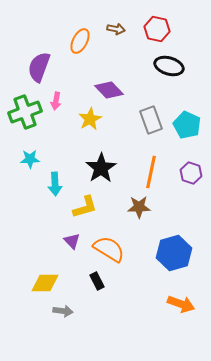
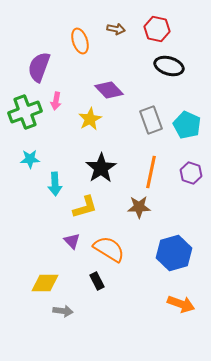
orange ellipse: rotated 45 degrees counterclockwise
